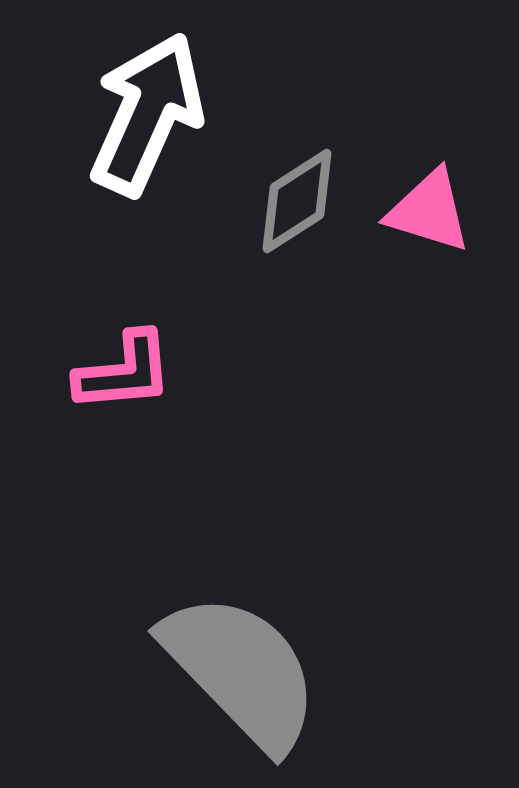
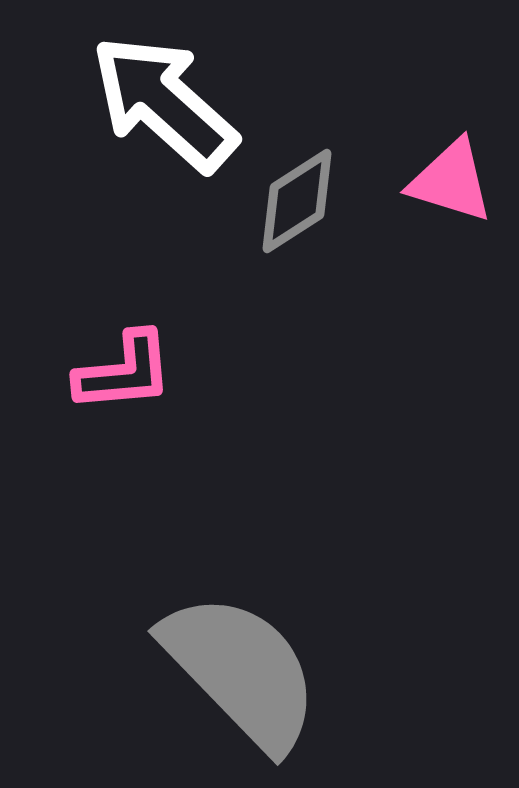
white arrow: moved 17 px right, 11 px up; rotated 72 degrees counterclockwise
pink triangle: moved 22 px right, 30 px up
